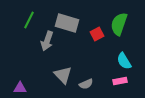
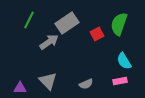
gray rectangle: rotated 50 degrees counterclockwise
gray arrow: moved 2 px right, 1 px down; rotated 144 degrees counterclockwise
gray triangle: moved 15 px left, 6 px down
